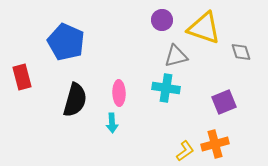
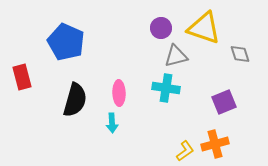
purple circle: moved 1 px left, 8 px down
gray diamond: moved 1 px left, 2 px down
